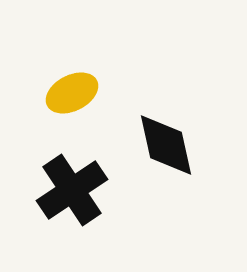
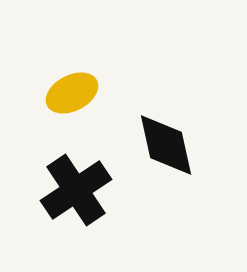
black cross: moved 4 px right
